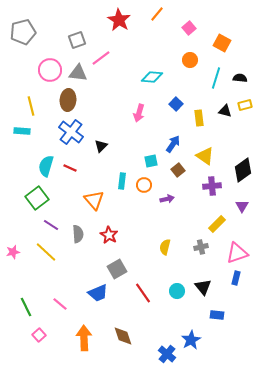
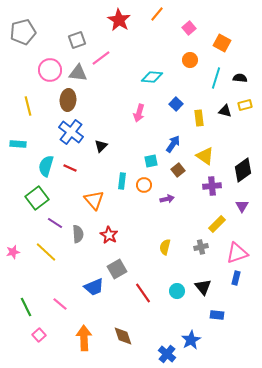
yellow line at (31, 106): moved 3 px left
cyan rectangle at (22, 131): moved 4 px left, 13 px down
purple line at (51, 225): moved 4 px right, 2 px up
blue trapezoid at (98, 293): moved 4 px left, 6 px up
